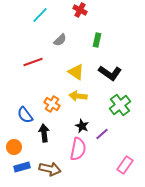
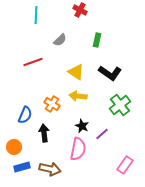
cyan line: moved 4 px left; rotated 42 degrees counterclockwise
blue semicircle: rotated 120 degrees counterclockwise
